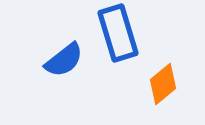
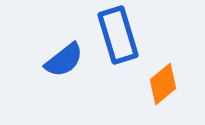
blue rectangle: moved 2 px down
